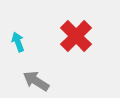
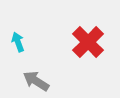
red cross: moved 12 px right, 6 px down
